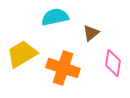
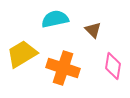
cyan semicircle: moved 2 px down
brown triangle: moved 2 px right, 3 px up; rotated 36 degrees counterclockwise
pink diamond: moved 3 px down
